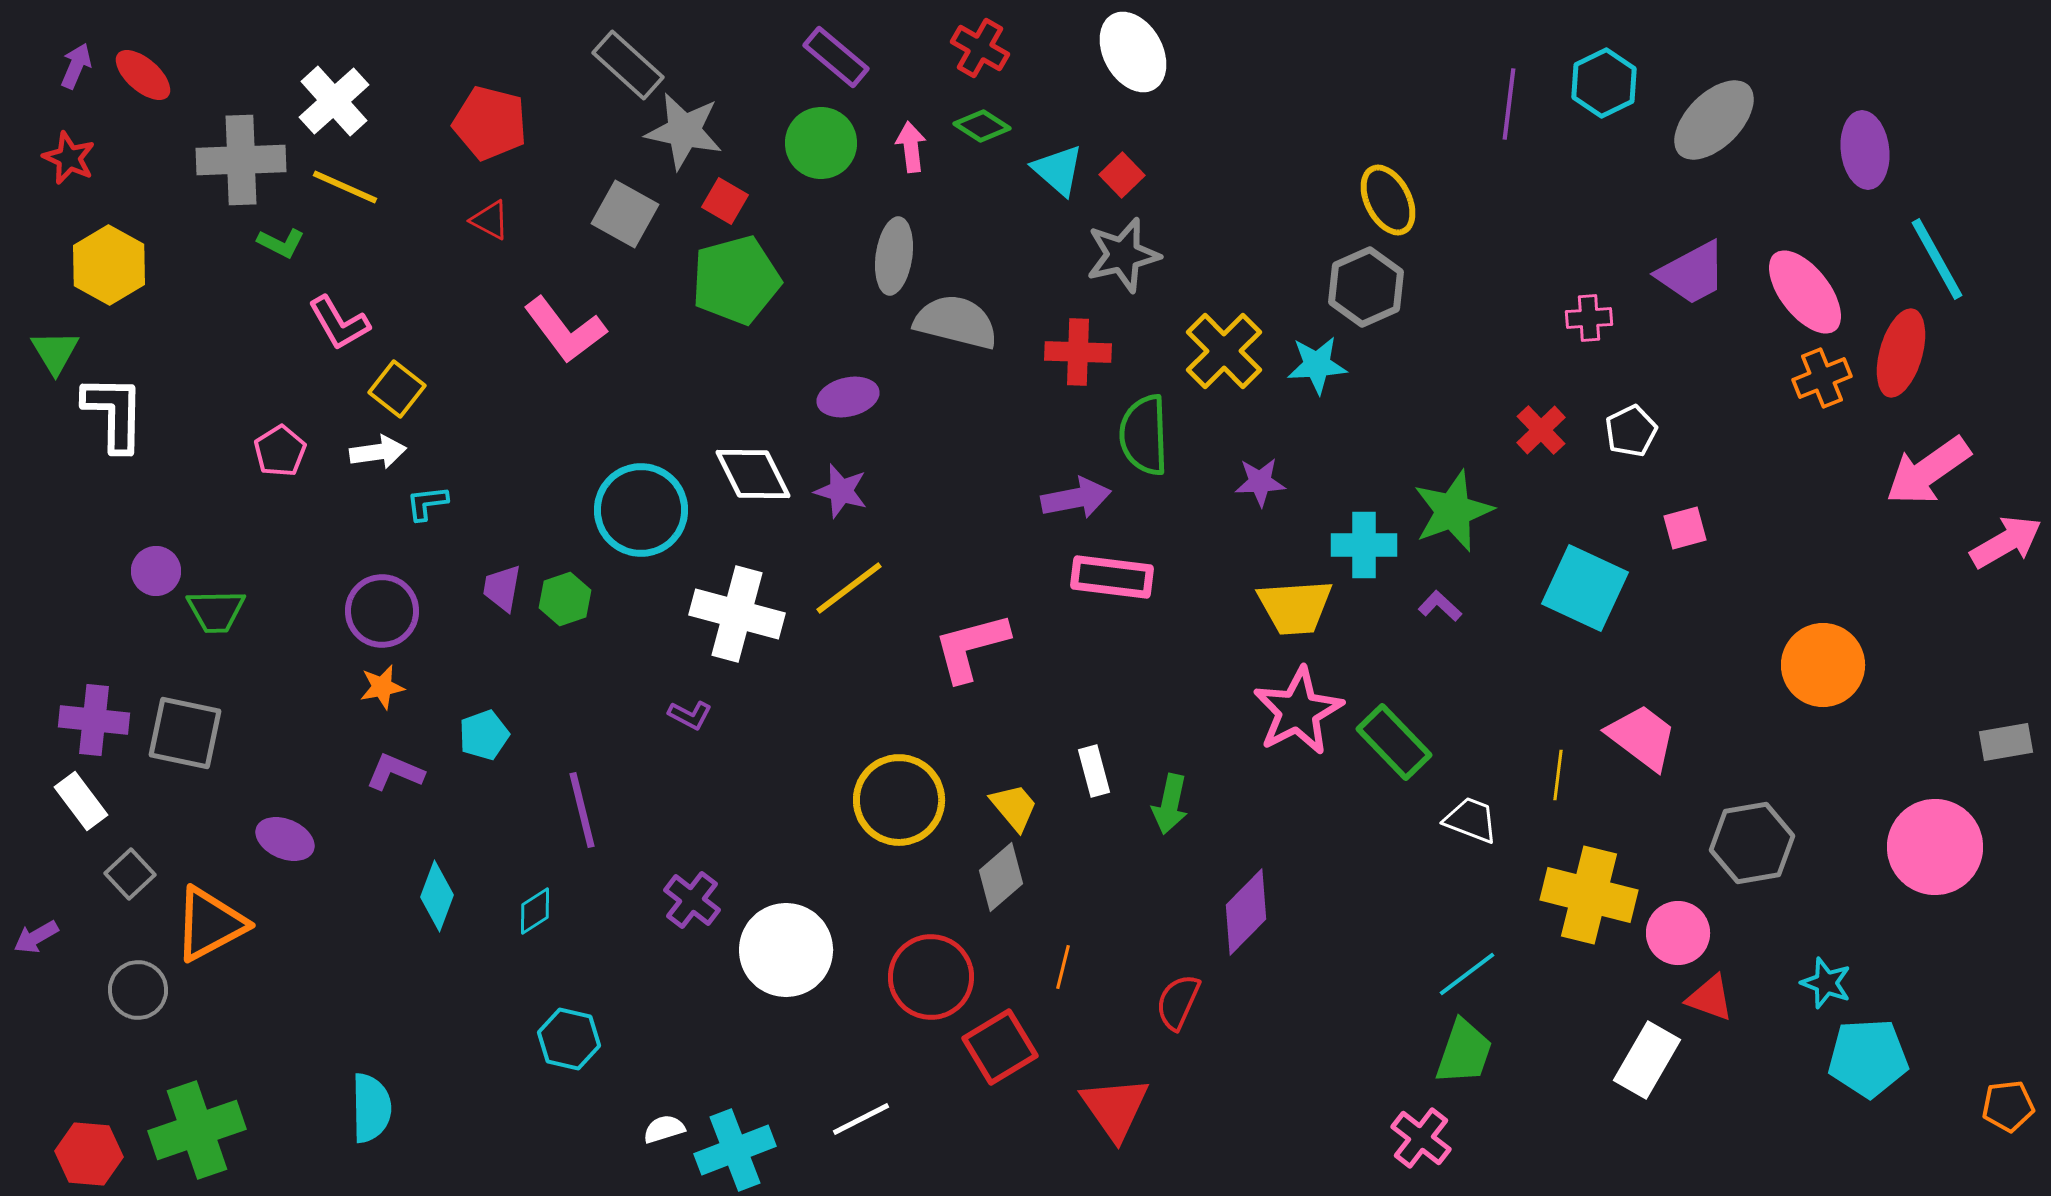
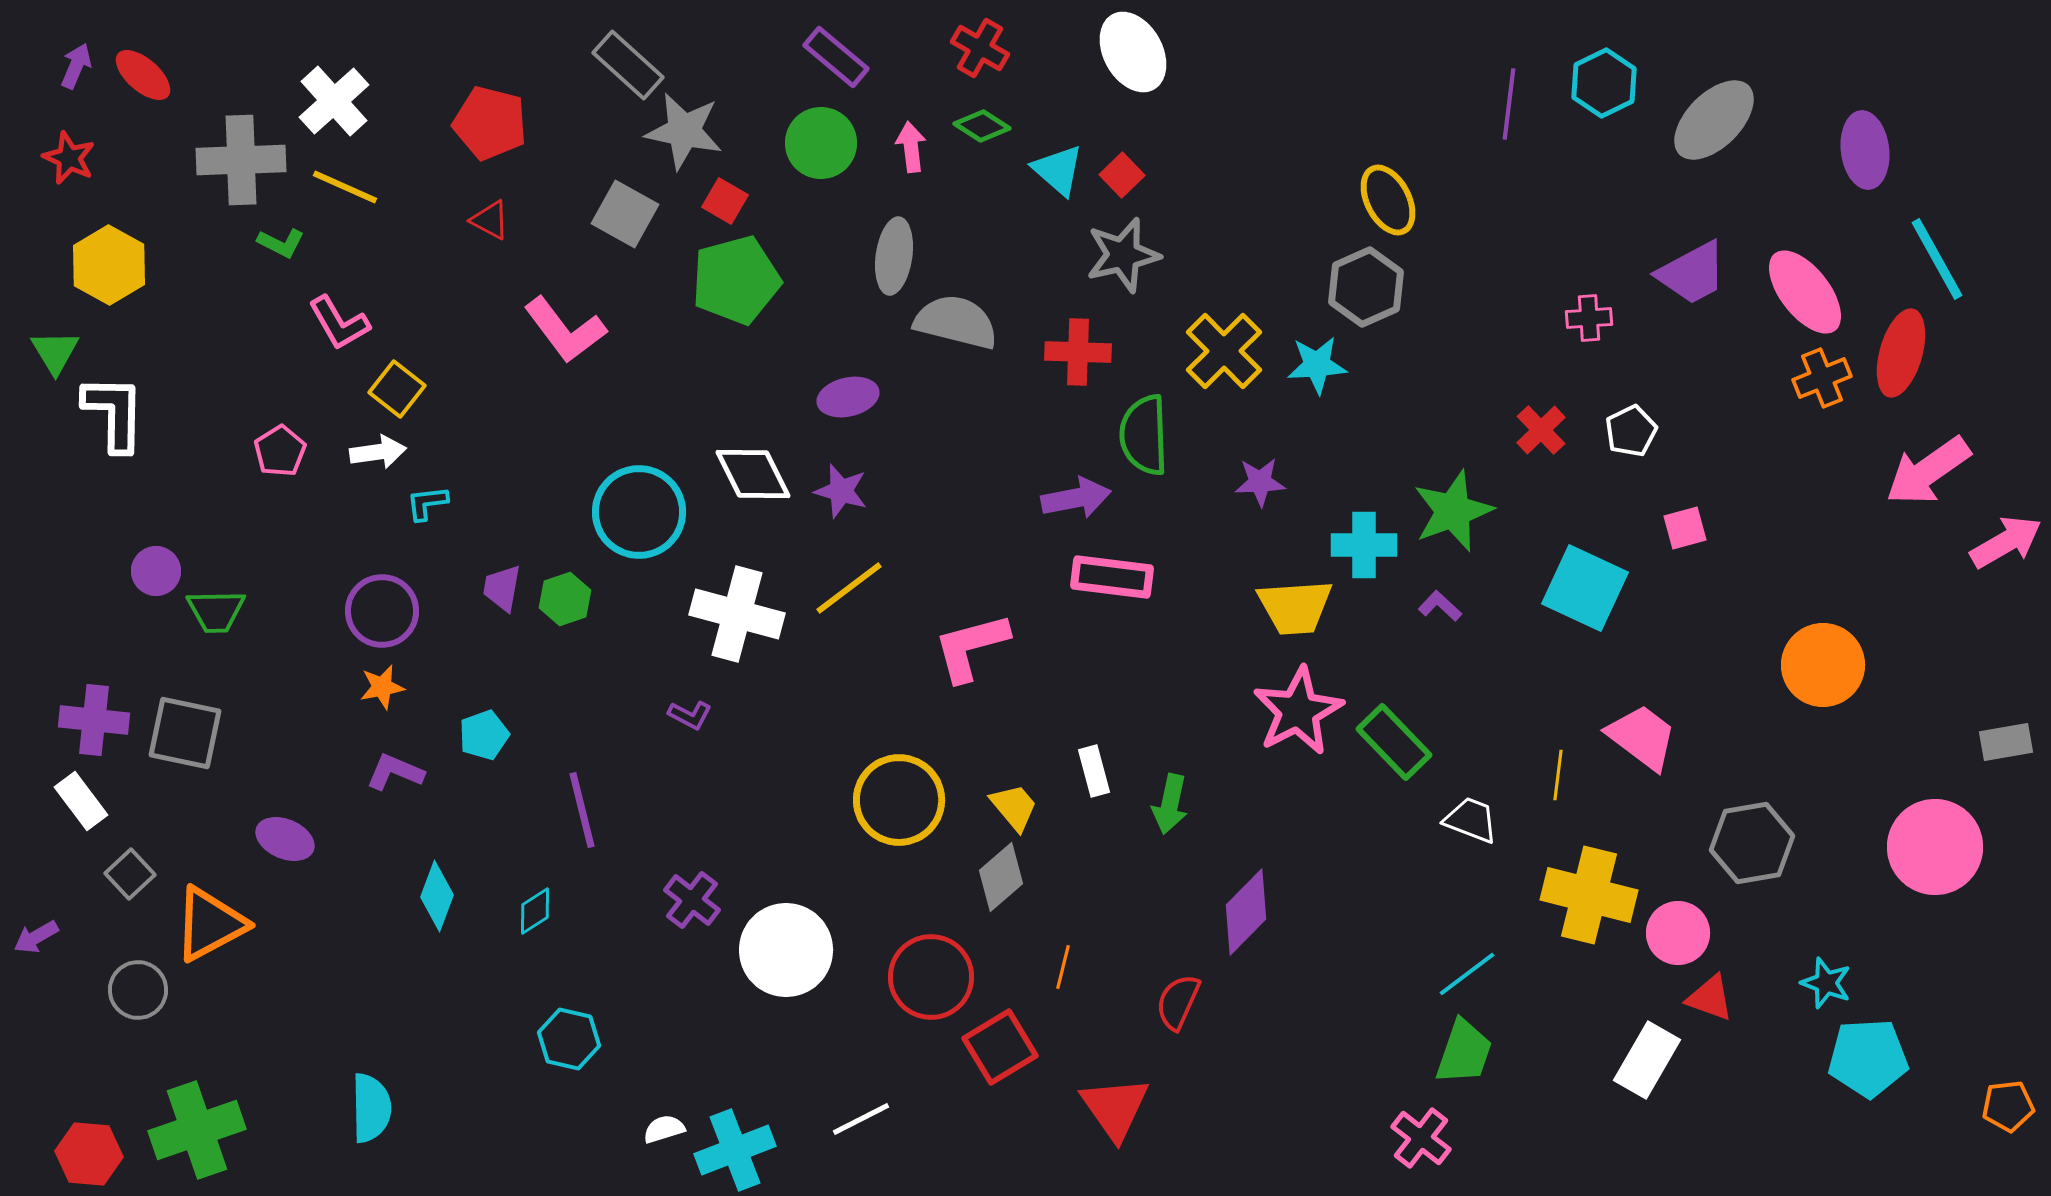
cyan circle at (641, 510): moved 2 px left, 2 px down
